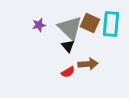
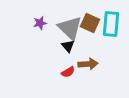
purple star: moved 1 px right, 2 px up
